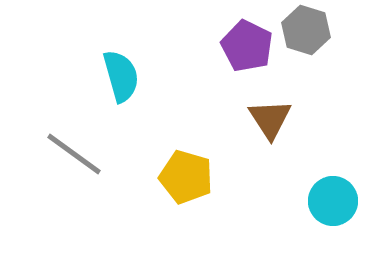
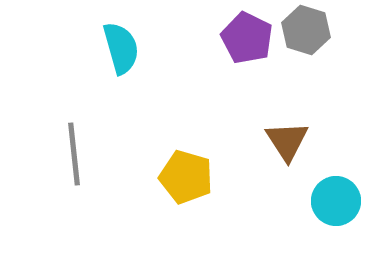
purple pentagon: moved 8 px up
cyan semicircle: moved 28 px up
brown triangle: moved 17 px right, 22 px down
gray line: rotated 48 degrees clockwise
cyan circle: moved 3 px right
